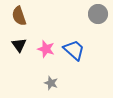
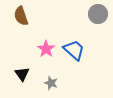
brown semicircle: moved 2 px right
black triangle: moved 3 px right, 29 px down
pink star: rotated 18 degrees clockwise
